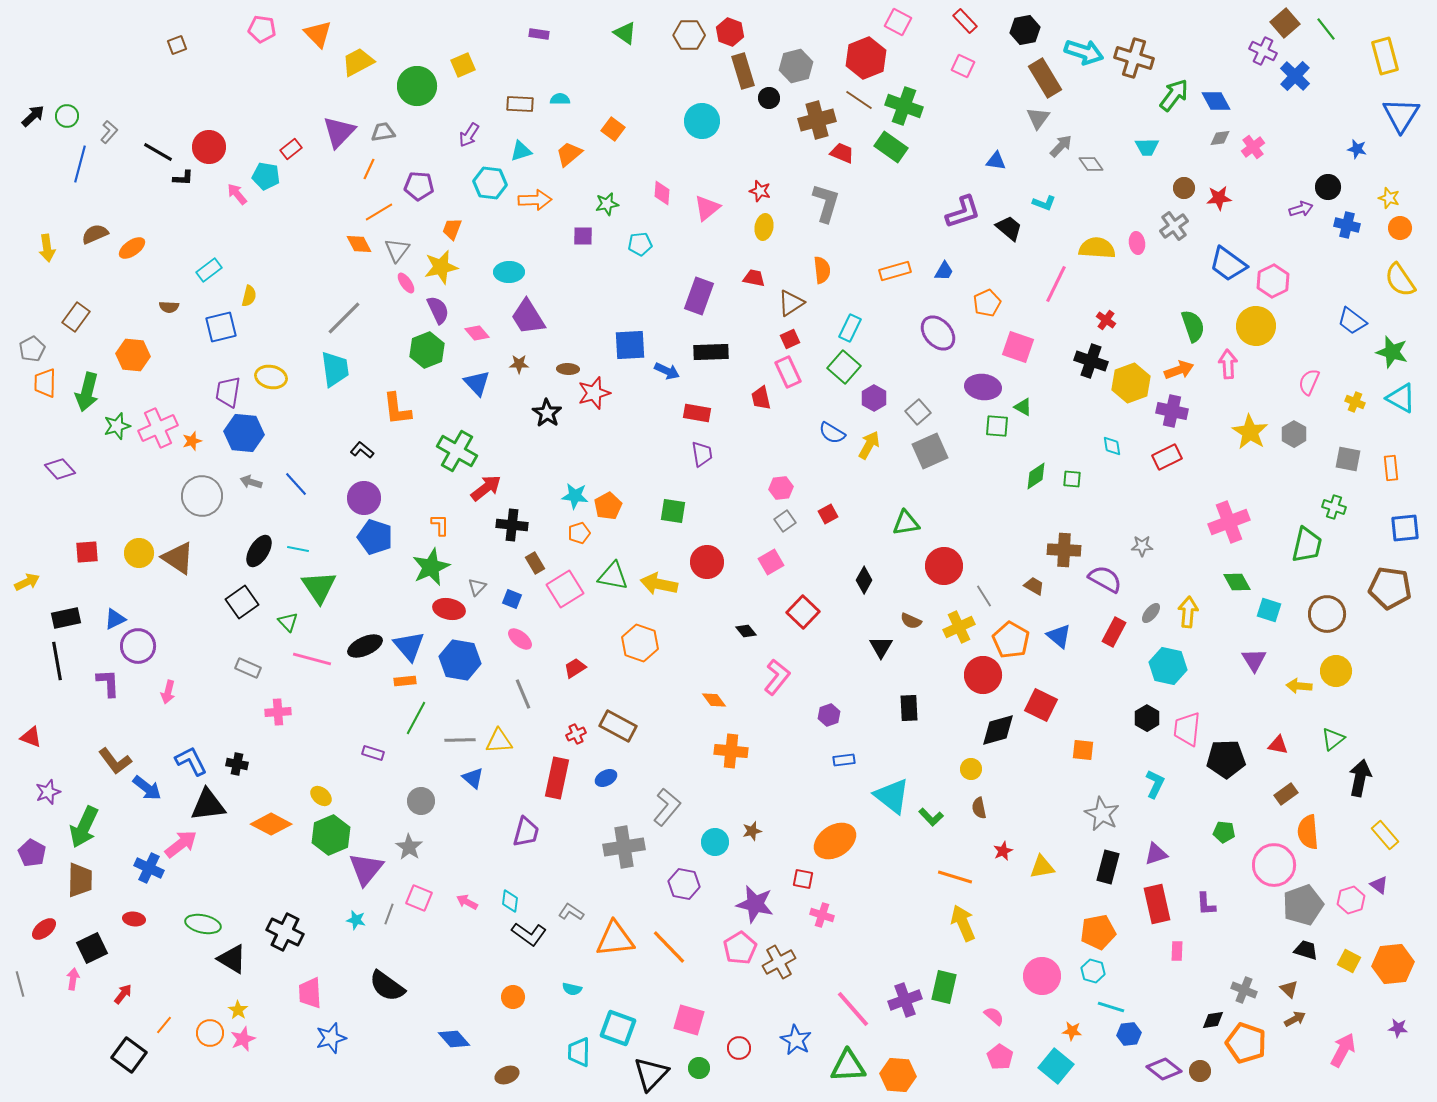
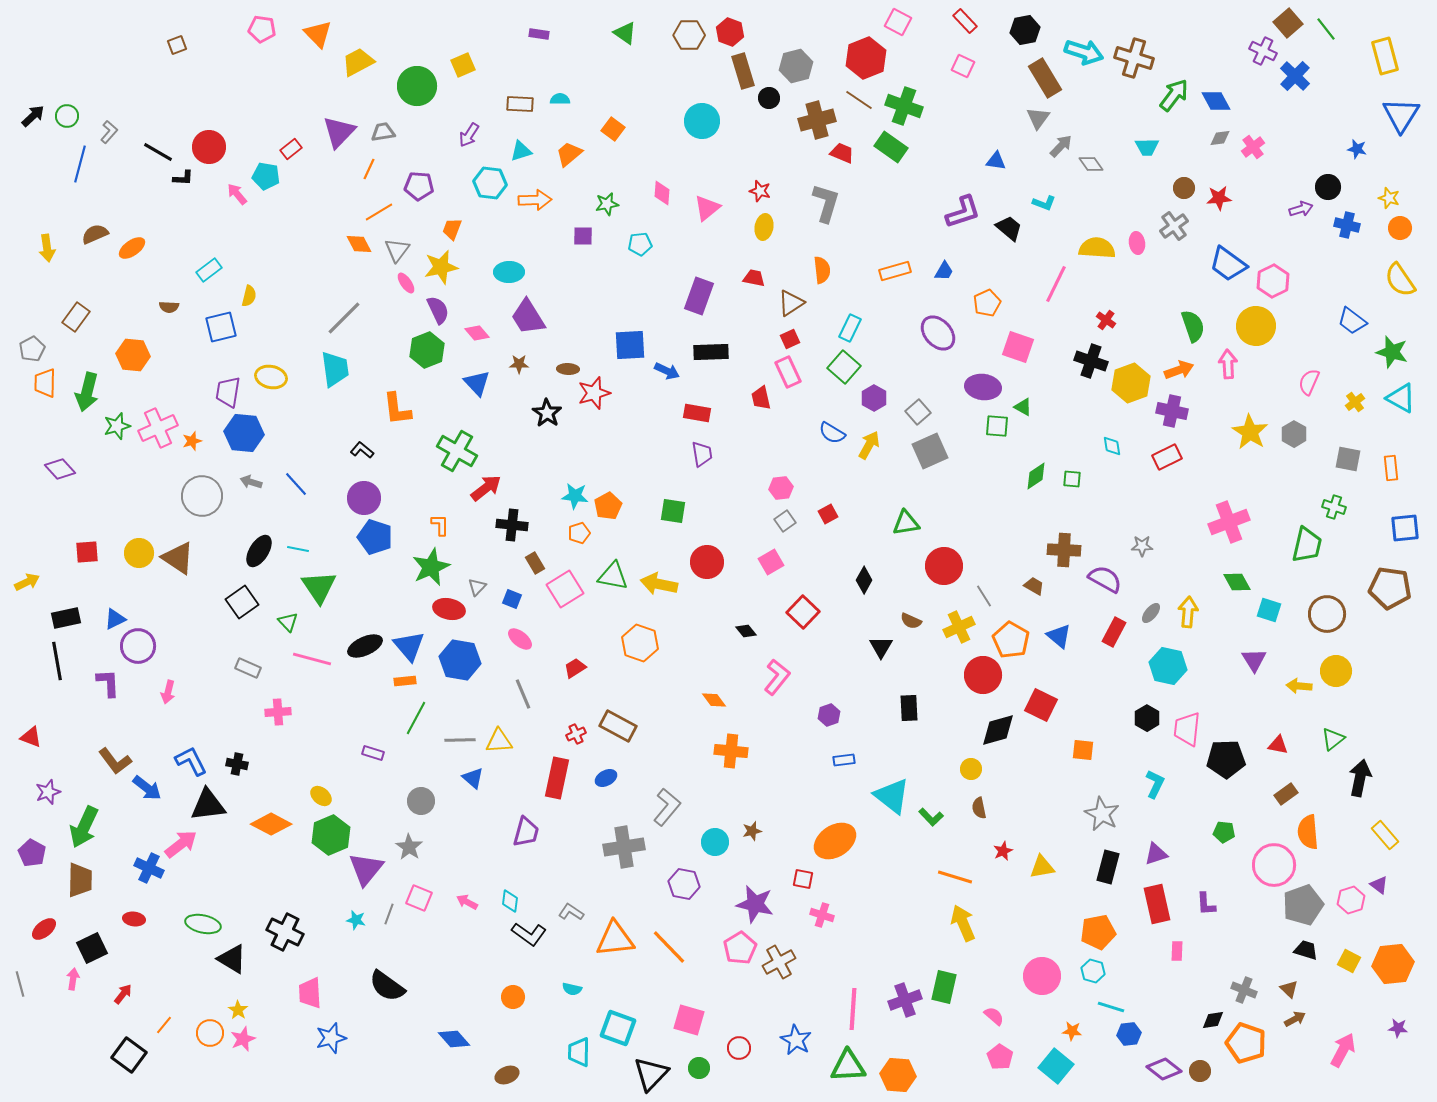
brown square at (1285, 23): moved 3 px right
yellow cross at (1355, 402): rotated 30 degrees clockwise
pink line at (853, 1009): rotated 45 degrees clockwise
